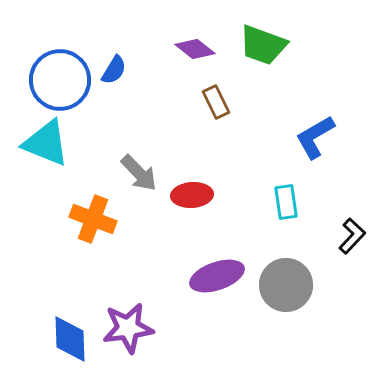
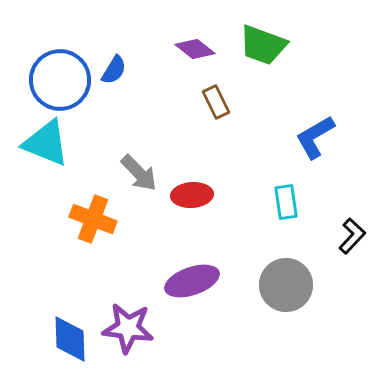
purple ellipse: moved 25 px left, 5 px down
purple star: rotated 15 degrees clockwise
